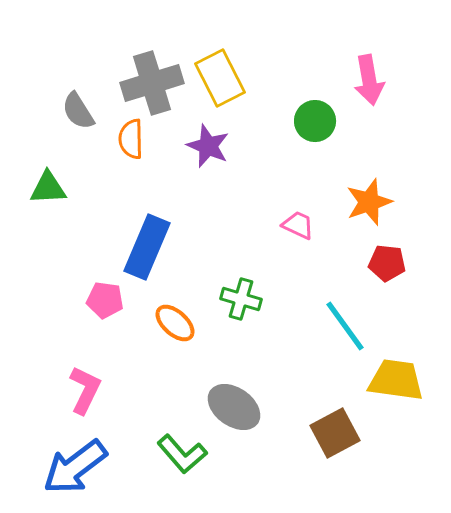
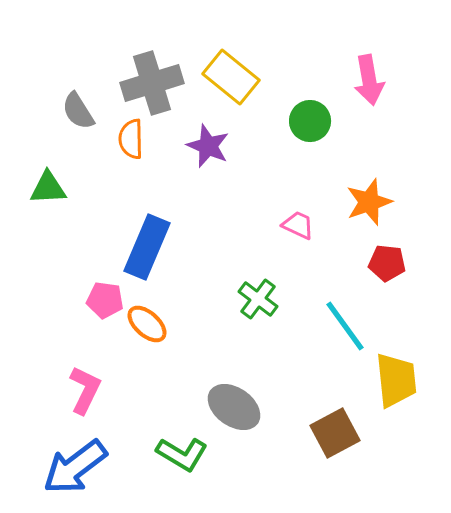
yellow rectangle: moved 11 px right, 1 px up; rotated 24 degrees counterclockwise
green circle: moved 5 px left
green cross: moved 17 px right; rotated 21 degrees clockwise
orange ellipse: moved 28 px left, 1 px down
yellow trapezoid: rotated 76 degrees clockwise
green L-shape: rotated 18 degrees counterclockwise
